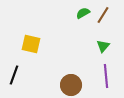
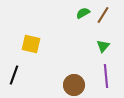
brown circle: moved 3 px right
